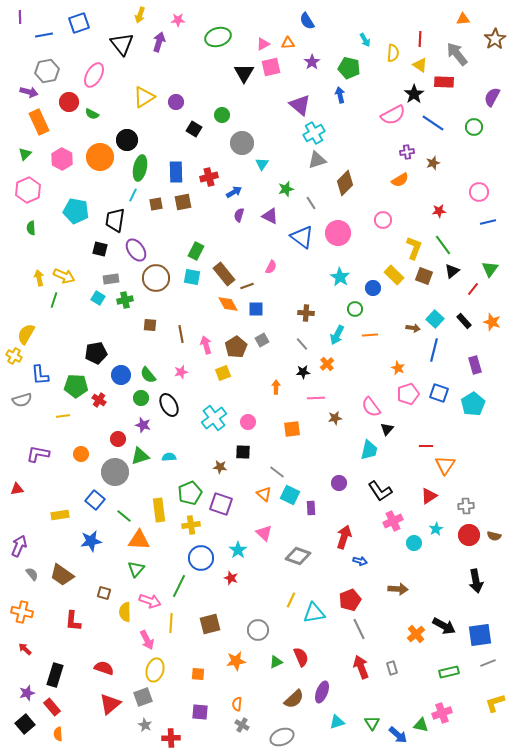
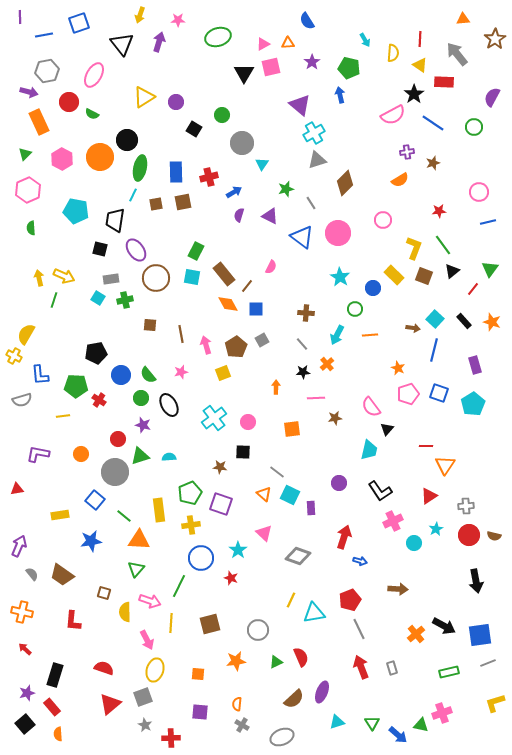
brown line at (247, 286): rotated 32 degrees counterclockwise
